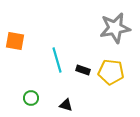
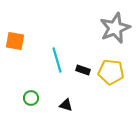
gray star: rotated 12 degrees counterclockwise
